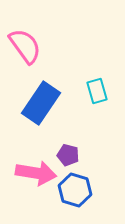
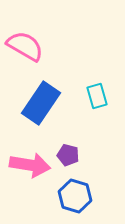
pink semicircle: rotated 24 degrees counterclockwise
cyan rectangle: moved 5 px down
pink arrow: moved 6 px left, 8 px up
blue hexagon: moved 6 px down
